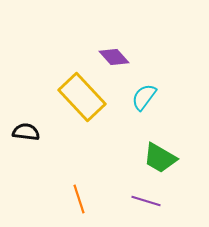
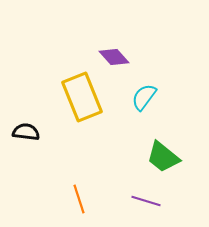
yellow rectangle: rotated 21 degrees clockwise
green trapezoid: moved 3 px right, 1 px up; rotated 9 degrees clockwise
